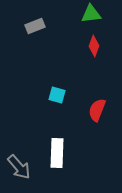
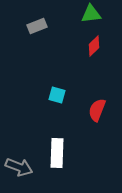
gray rectangle: moved 2 px right
red diamond: rotated 25 degrees clockwise
gray arrow: rotated 28 degrees counterclockwise
